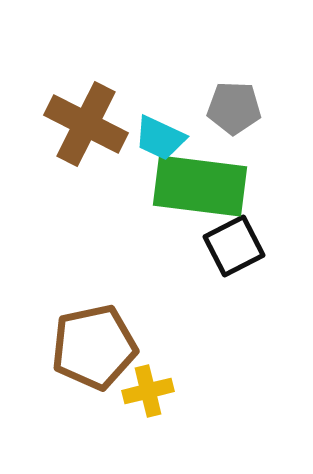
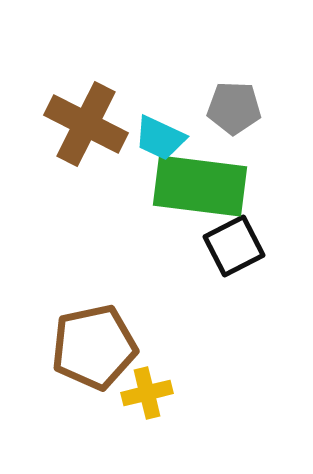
yellow cross: moved 1 px left, 2 px down
